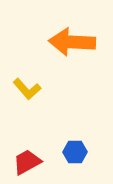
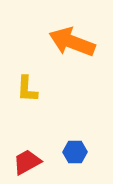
orange arrow: rotated 18 degrees clockwise
yellow L-shape: rotated 44 degrees clockwise
